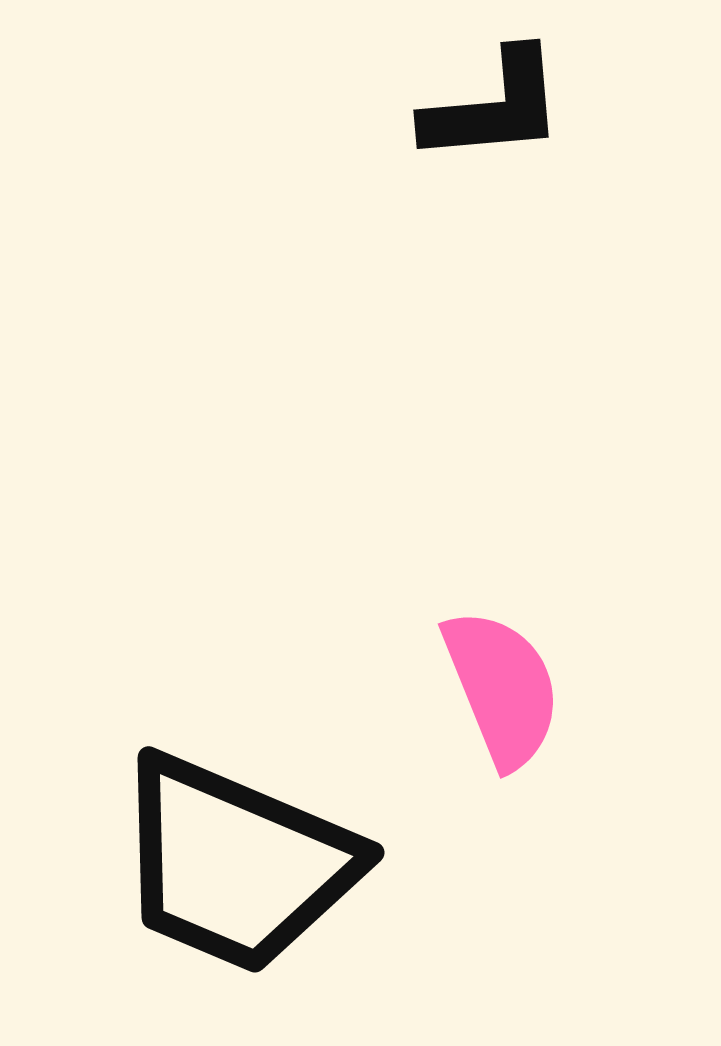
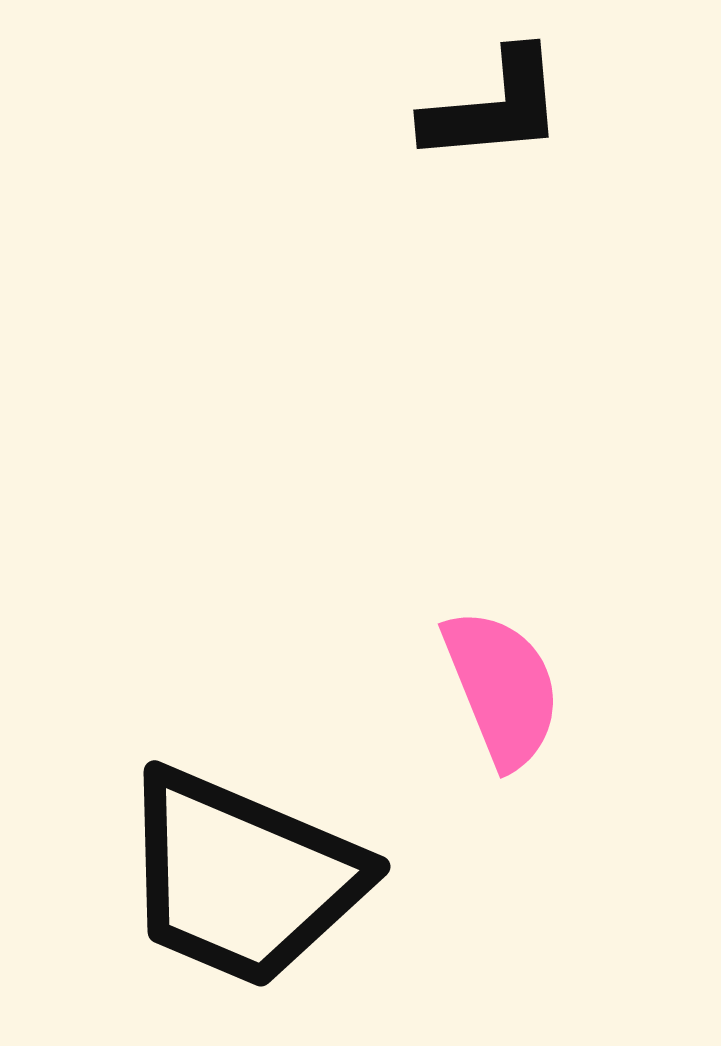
black trapezoid: moved 6 px right, 14 px down
